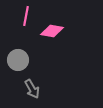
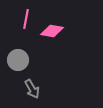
pink line: moved 3 px down
